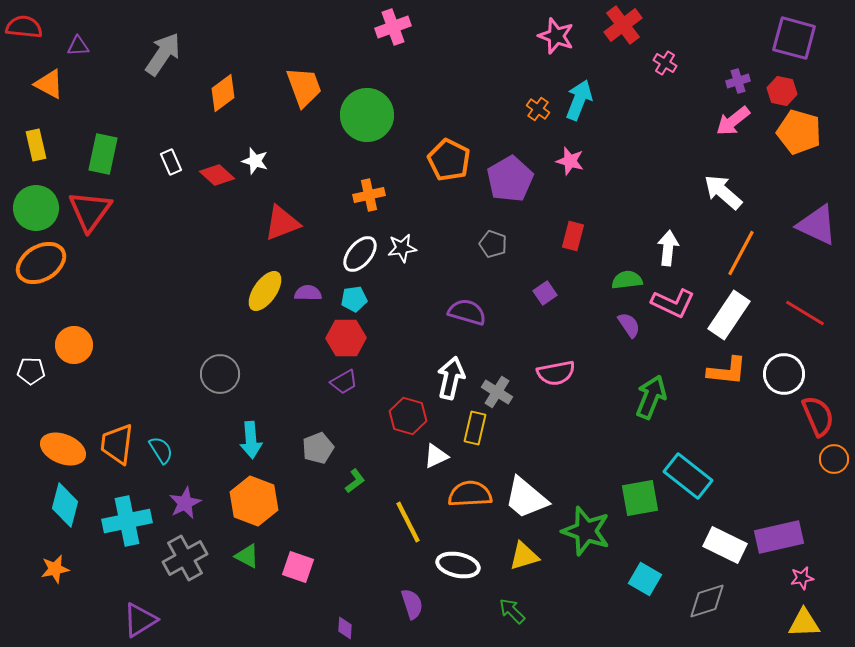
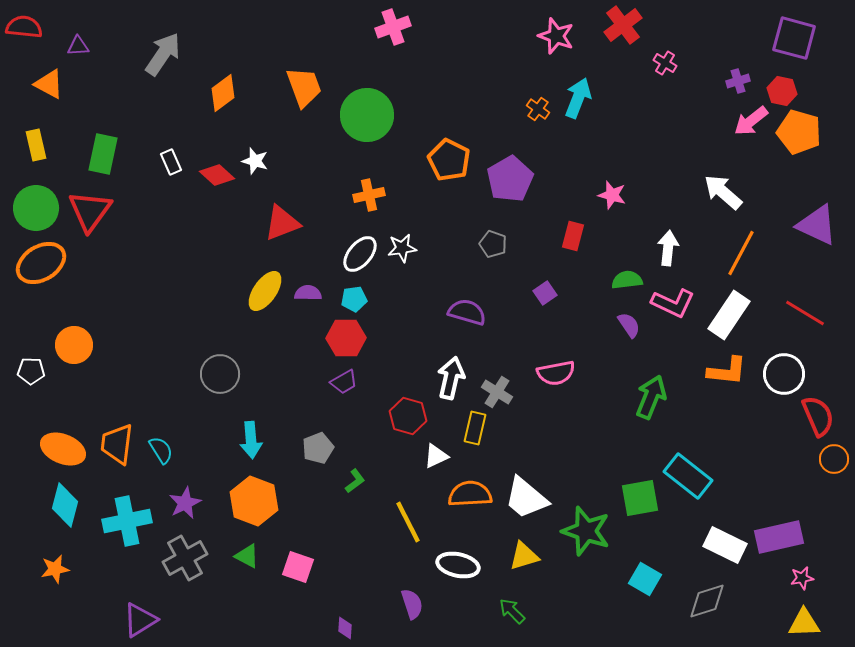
cyan arrow at (579, 100): moved 1 px left, 2 px up
pink arrow at (733, 121): moved 18 px right
pink star at (570, 161): moved 42 px right, 34 px down
